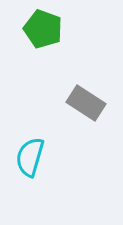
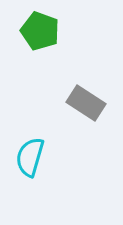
green pentagon: moved 3 px left, 2 px down
